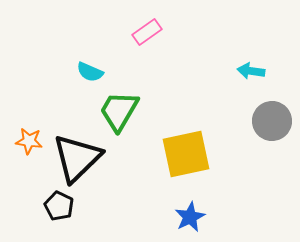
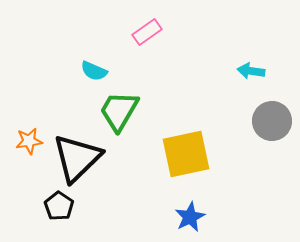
cyan semicircle: moved 4 px right, 1 px up
orange star: rotated 16 degrees counterclockwise
black pentagon: rotated 8 degrees clockwise
